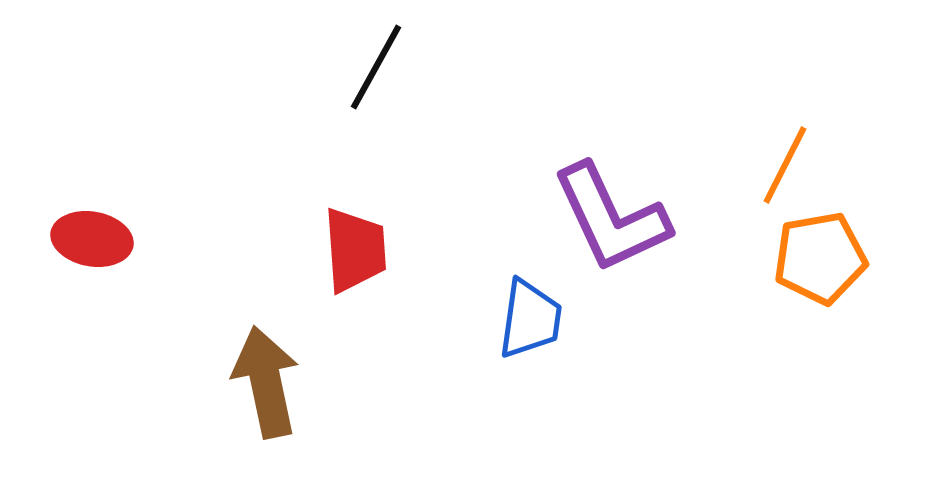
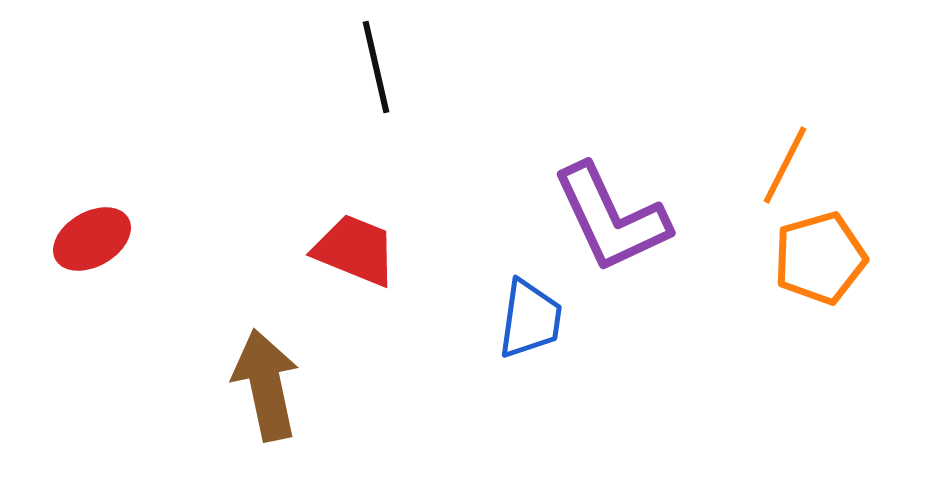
black line: rotated 42 degrees counterclockwise
red ellipse: rotated 40 degrees counterclockwise
red trapezoid: rotated 64 degrees counterclockwise
orange pentagon: rotated 6 degrees counterclockwise
brown arrow: moved 3 px down
